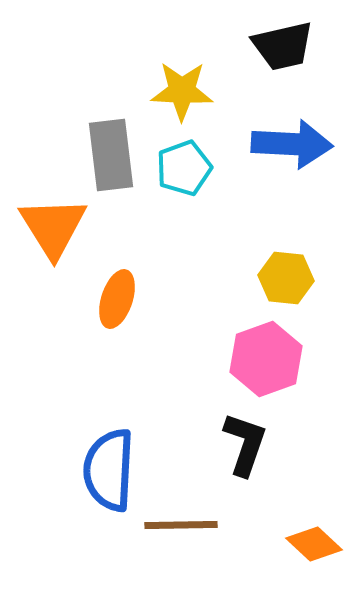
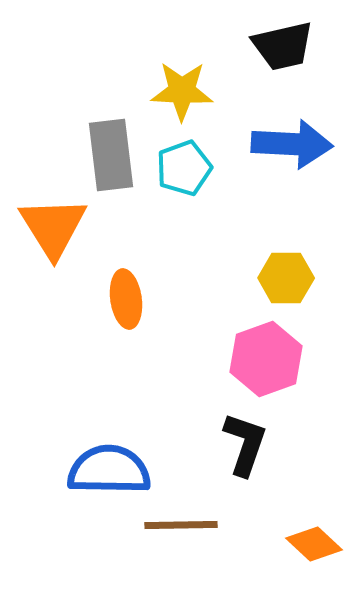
yellow hexagon: rotated 6 degrees counterclockwise
orange ellipse: moved 9 px right; rotated 26 degrees counterclockwise
blue semicircle: rotated 88 degrees clockwise
